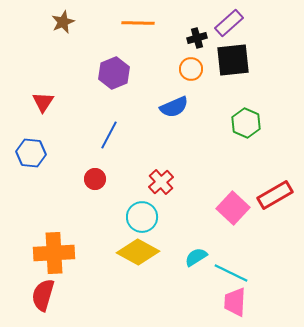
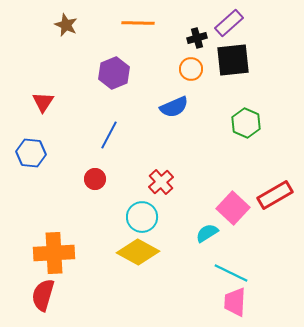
brown star: moved 3 px right, 3 px down; rotated 25 degrees counterclockwise
cyan semicircle: moved 11 px right, 24 px up
